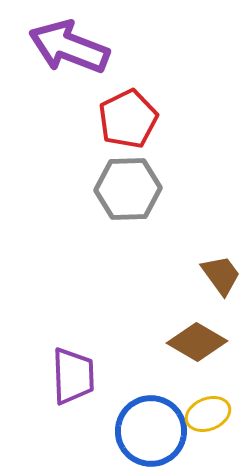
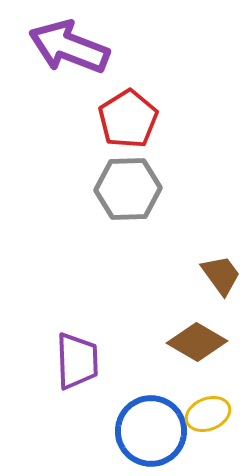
red pentagon: rotated 6 degrees counterclockwise
purple trapezoid: moved 4 px right, 15 px up
